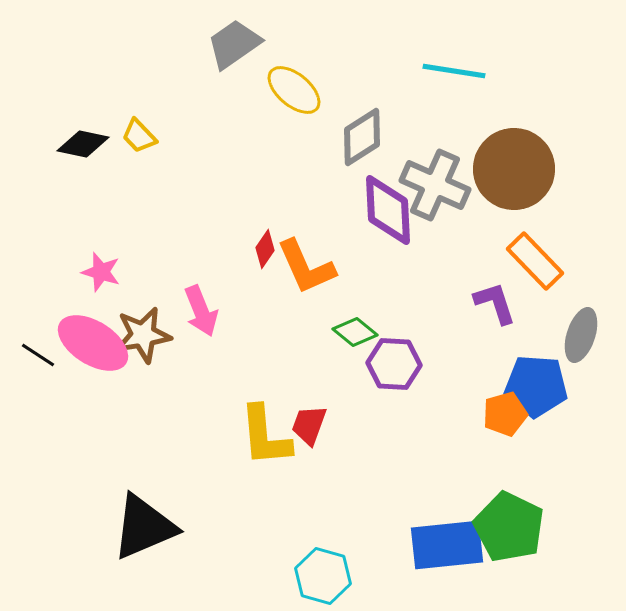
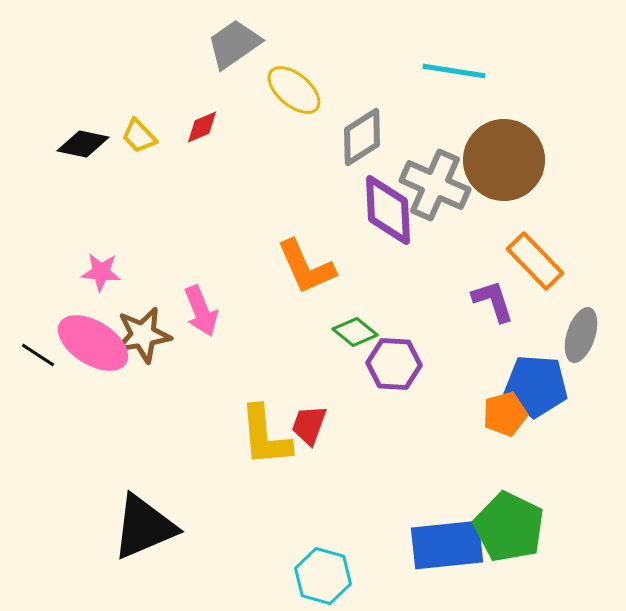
brown circle: moved 10 px left, 9 px up
red diamond: moved 63 px left, 122 px up; rotated 33 degrees clockwise
pink star: rotated 12 degrees counterclockwise
purple L-shape: moved 2 px left, 2 px up
